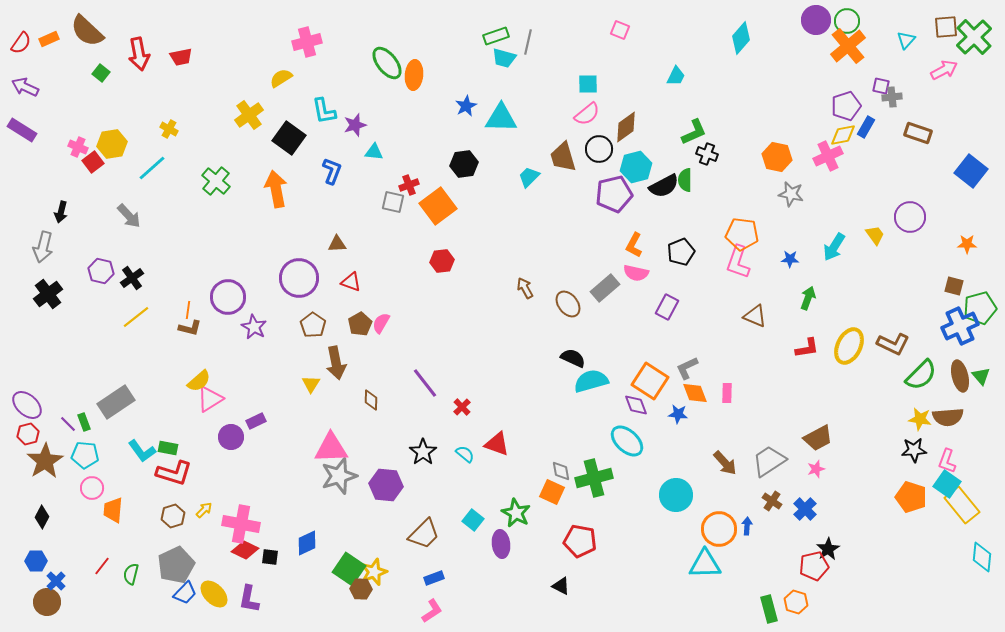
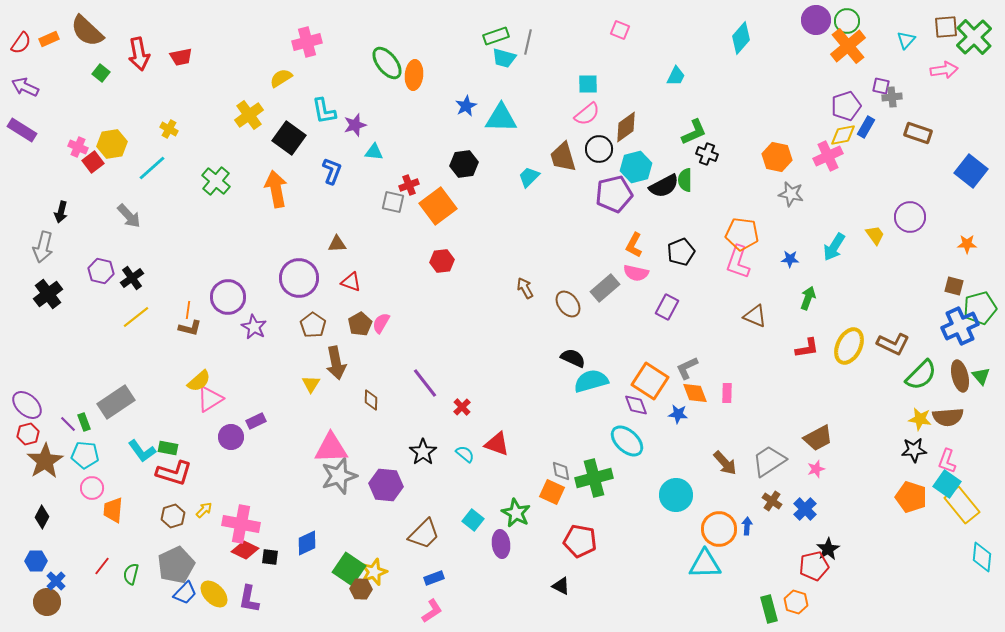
pink arrow at (944, 70): rotated 20 degrees clockwise
